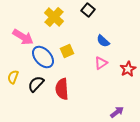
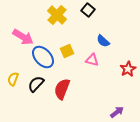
yellow cross: moved 3 px right, 2 px up
pink triangle: moved 9 px left, 3 px up; rotated 48 degrees clockwise
yellow semicircle: moved 2 px down
red semicircle: rotated 25 degrees clockwise
